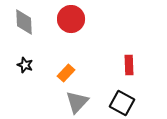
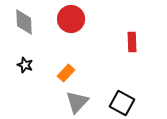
red rectangle: moved 3 px right, 23 px up
